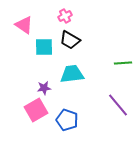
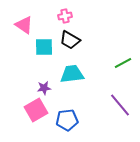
pink cross: rotated 16 degrees clockwise
green line: rotated 24 degrees counterclockwise
purple line: moved 2 px right
blue pentagon: rotated 25 degrees counterclockwise
